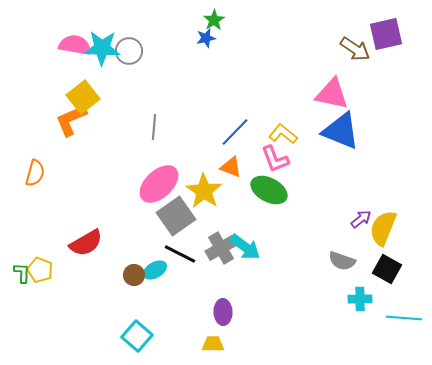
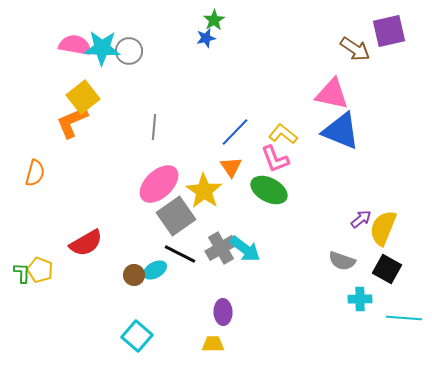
purple square: moved 3 px right, 3 px up
orange L-shape: moved 1 px right, 2 px down
orange triangle: rotated 35 degrees clockwise
cyan arrow: moved 2 px down
